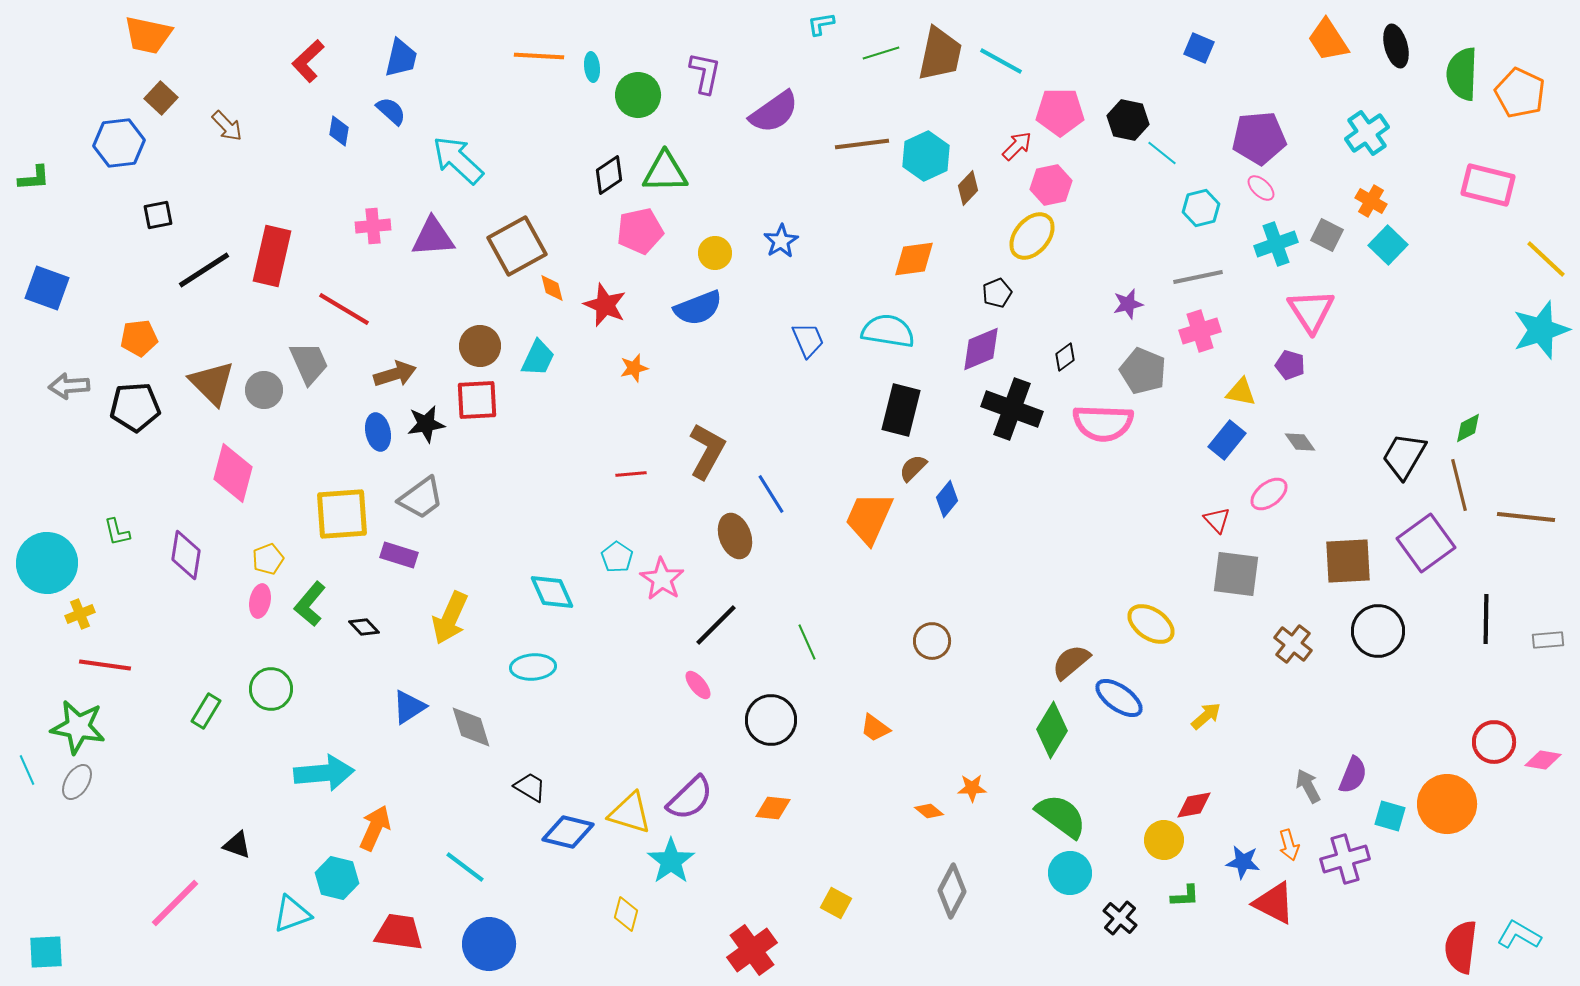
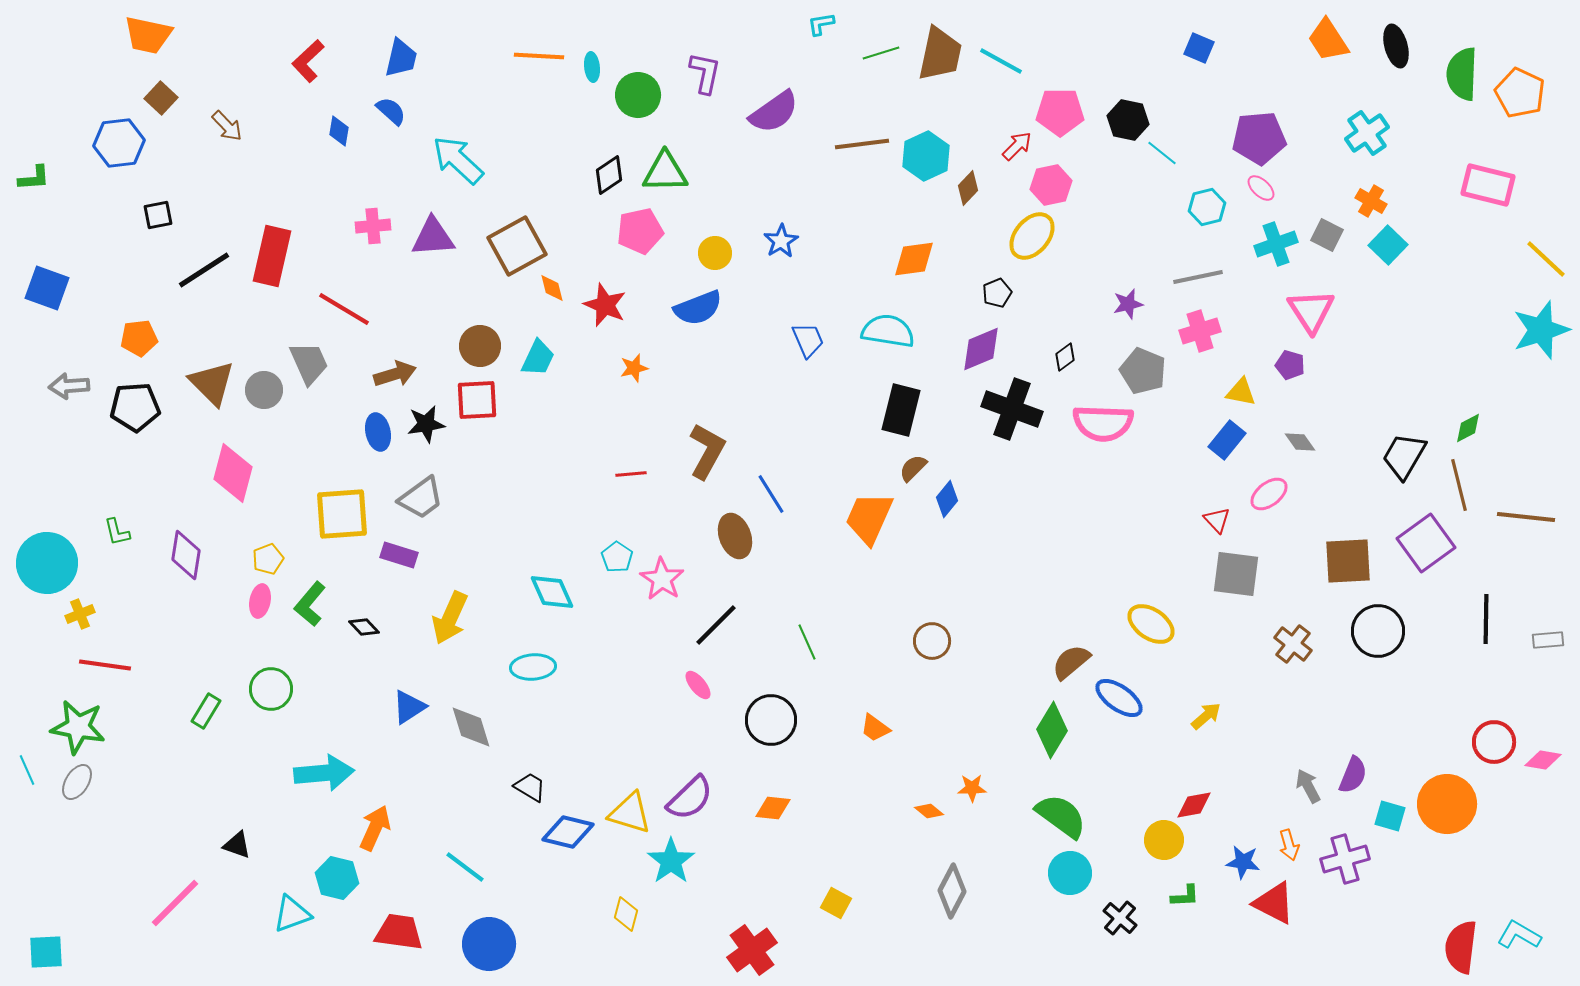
cyan hexagon at (1201, 208): moved 6 px right, 1 px up
